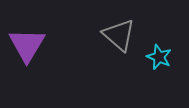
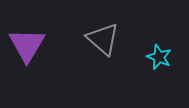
gray triangle: moved 16 px left, 4 px down
